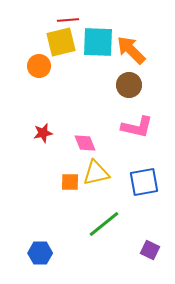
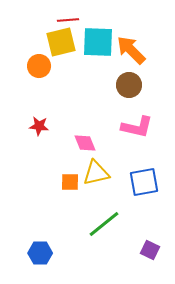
red star: moved 4 px left, 7 px up; rotated 18 degrees clockwise
